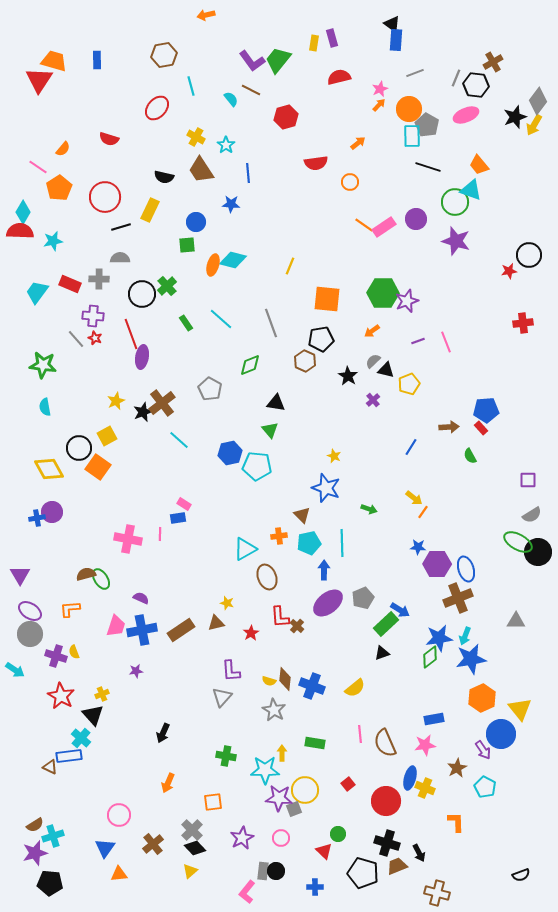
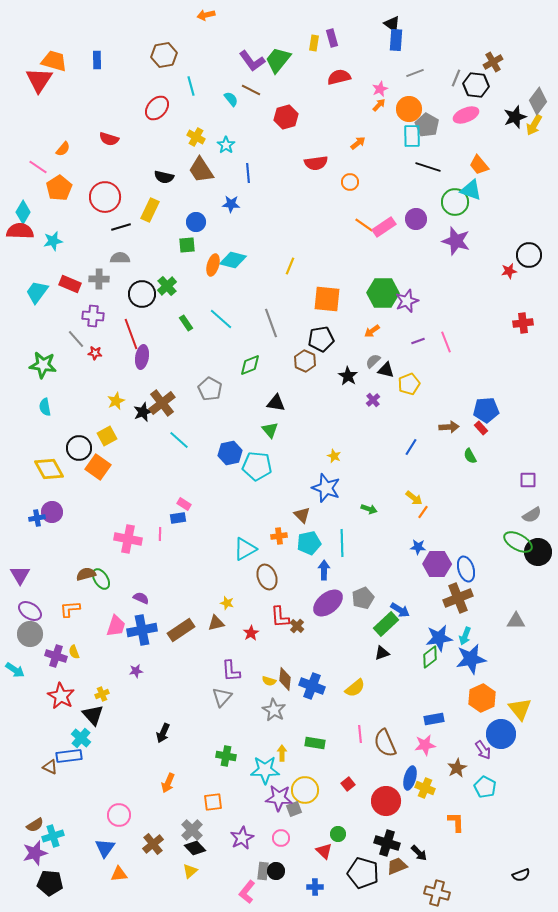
red star at (95, 338): moved 15 px down; rotated 16 degrees counterclockwise
black arrow at (419, 853): rotated 18 degrees counterclockwise
